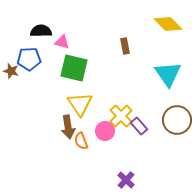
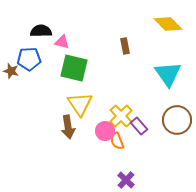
orange semicircle: moved 36 px right
